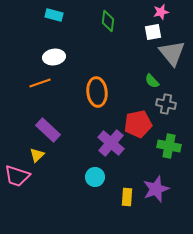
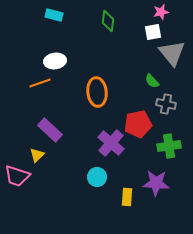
white ellipse: moved 1 px right, 4 px down
purple rectangle: moved 2 px right
green cross: rotated 20 degrees counterclockwise
cyan circle: moved 2 px right
purple star: moved 6 px up; rotated 24 degrees clockwise
